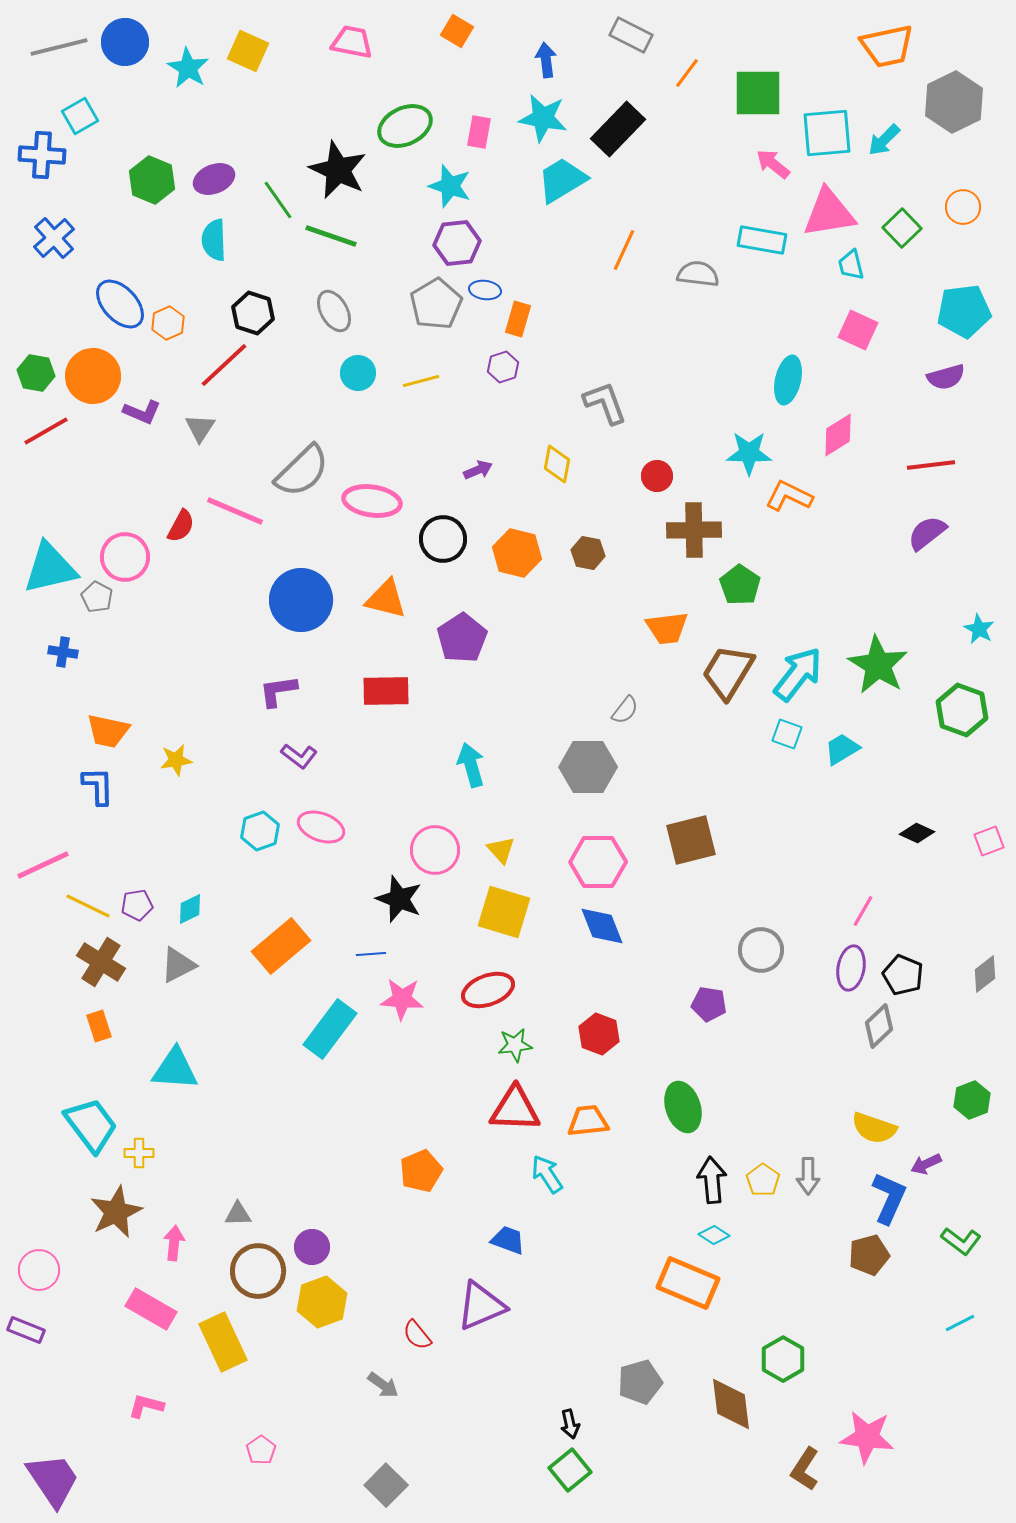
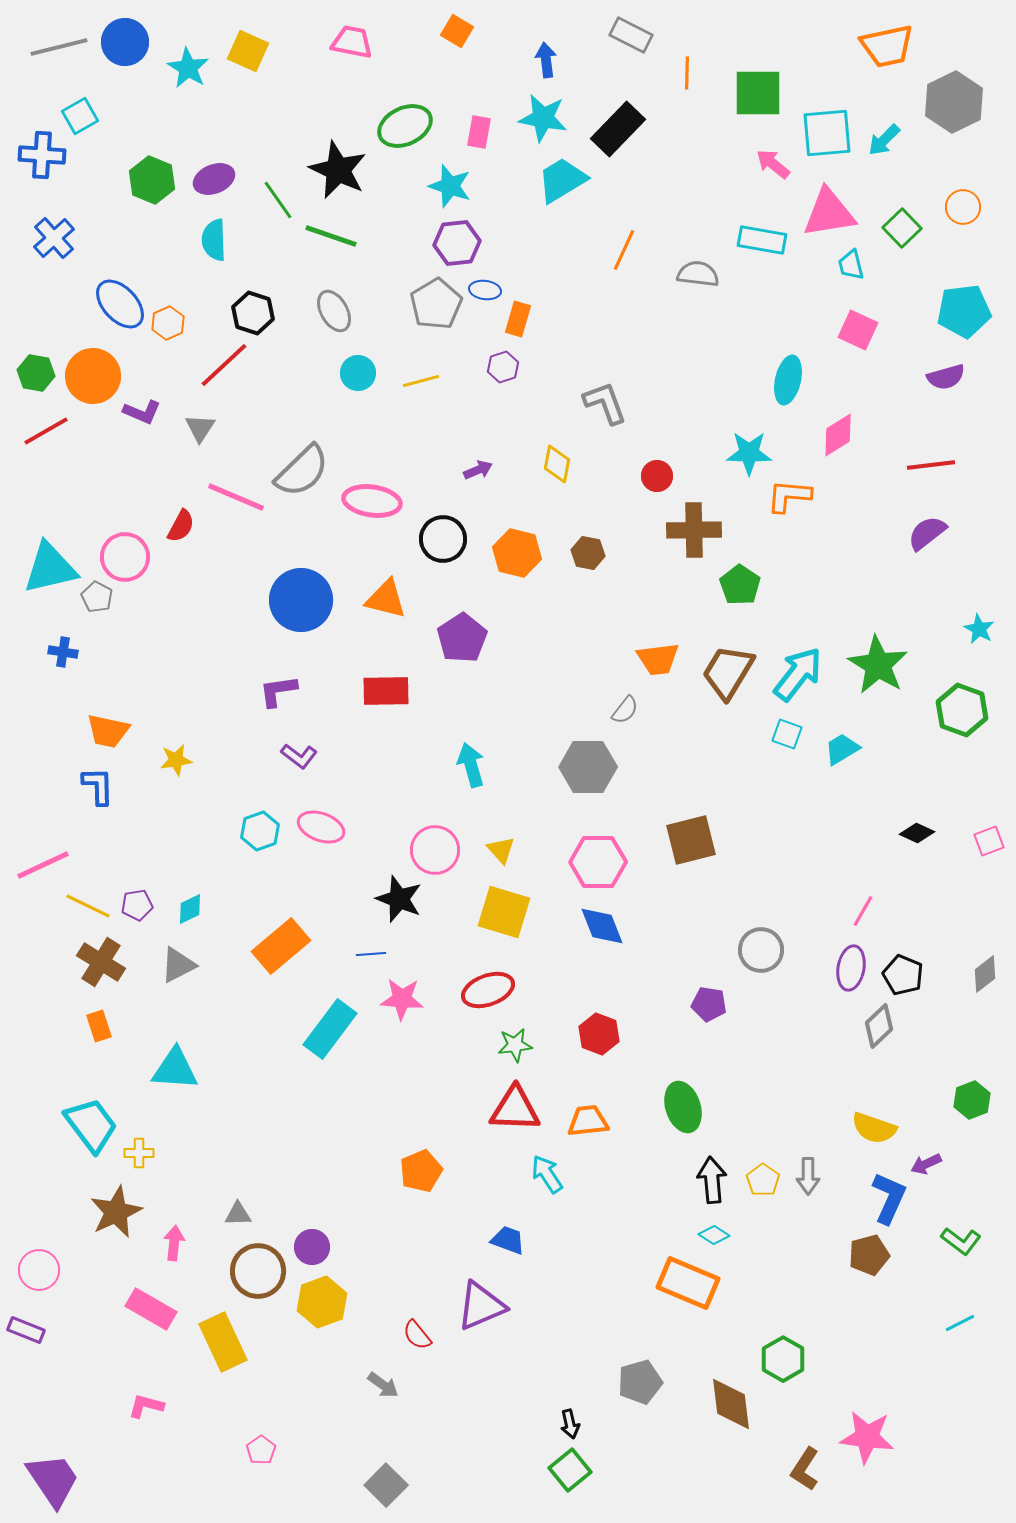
orange line at (687, 73): rotated 36 degrees counterclockwise
orange L-shape at (789, 496): rotated 21 degrees counterclockwise
pink line at (235, 511): moved 1 px right, 14 px up
orange trapezoid at (667, 628): moved 9 px left, 31 px down
